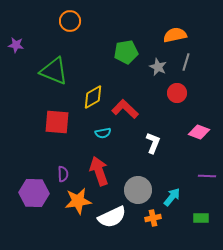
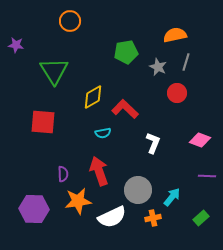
green triangle: rotated 36 degrees clockwise
red square: moved 14 px left
pink diamond: moved 1 px right, 8 px down
purple hexagon: moved 16 px down
green rectangle: rotated 42 degrees counterclockwise
